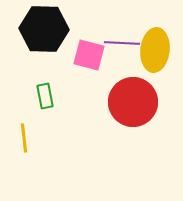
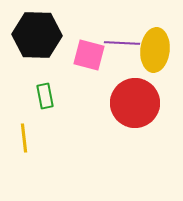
black hexagon: moved 7 px left, 6 px down
red circle: moved 2 px right, 1 px down
